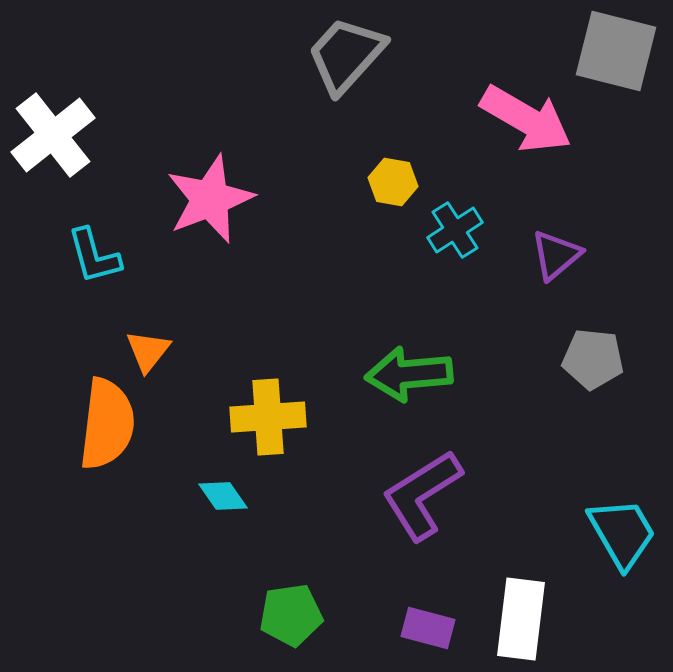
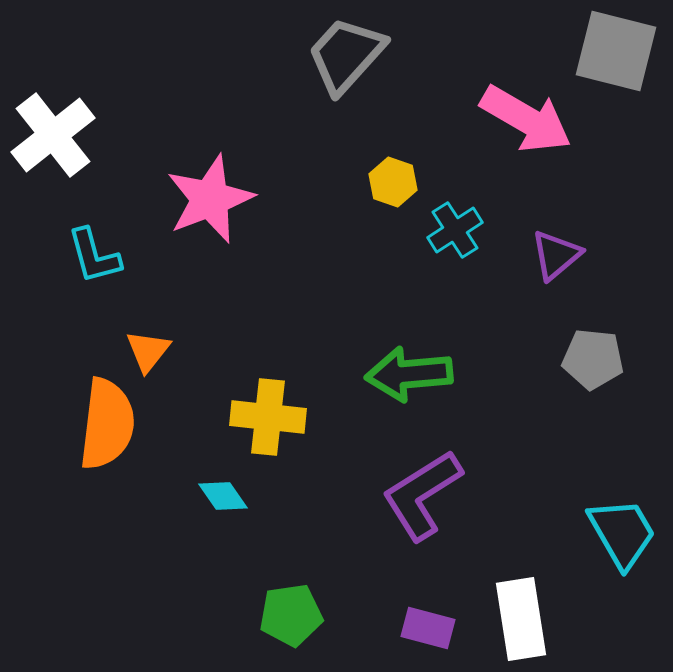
yellow hexagon: rotated 9 degrees clockwise
yellow cross: rotated 10 degrees clockwise
white rectangle: rotated 16 degrees counterclockwise
